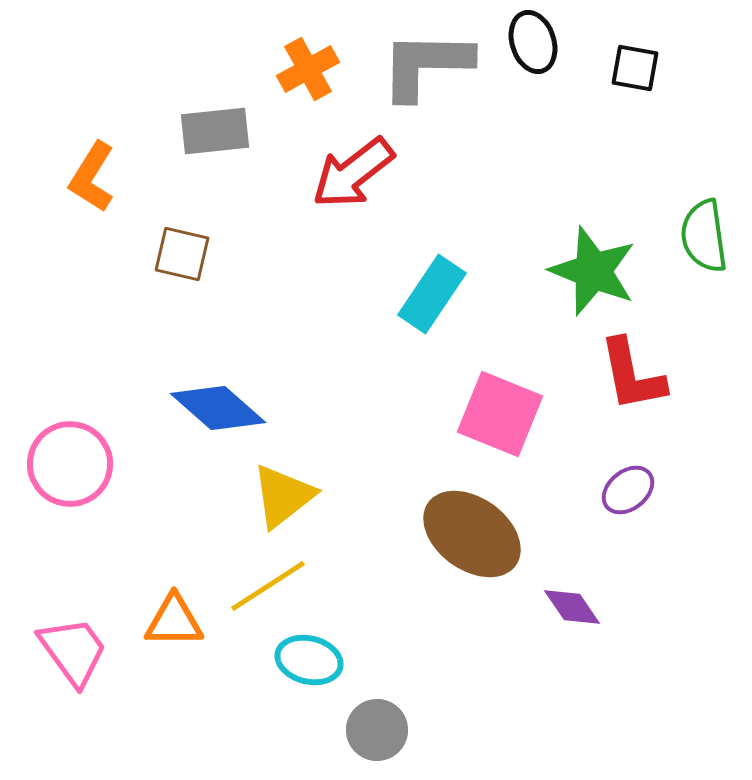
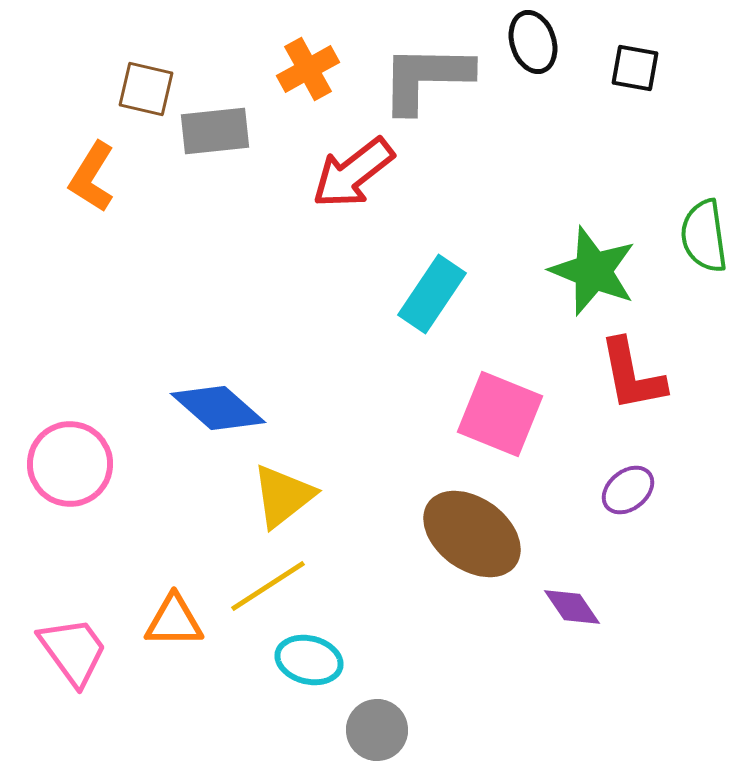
gray L-shape: moved 13 px down
brown square: moved 36 px left, 165 px up
